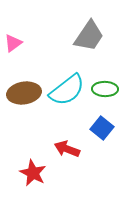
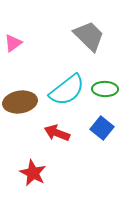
gray trapezoid: rotated 80 degrees counterclockwise
brown ellipse: moved 4 px left, 9 px down
red arrow: moved 10 px left, 16 px up
